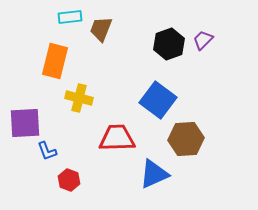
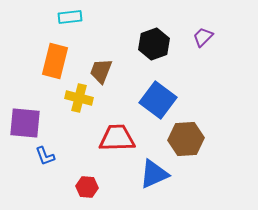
brown trapezoid: moved 42 px down
purple trapezoid: moved 3 px up
black hexagon: moved 15 px left
purple square: rotated 8 degrees clockwise
blue L-shape: moved 2 px left, 5 px down
red hexagon: moved 18 px right, 7 px down; rotated 15 degrees counterclockwise
